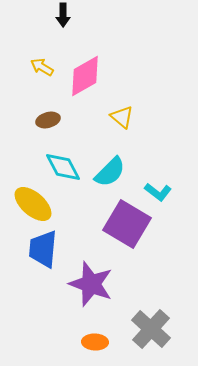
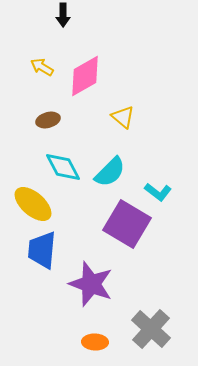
yellow triangle: moved 1 px right
blue trapezoid: moved 1 px left, 1 px down
